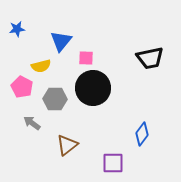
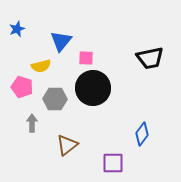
blue star: rotated 14 degrees counterclockwise
pink pentagon: rotated 10 degrees counterclockwise
gray arrow: rotated 54 degrees clockwise
